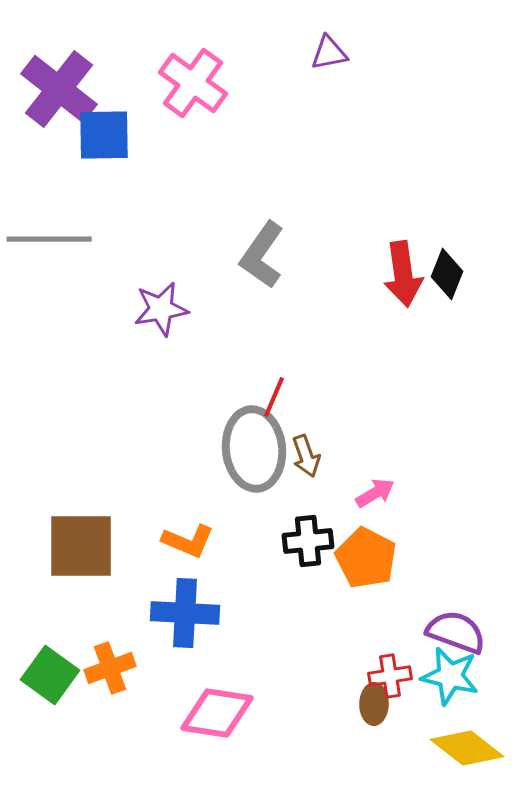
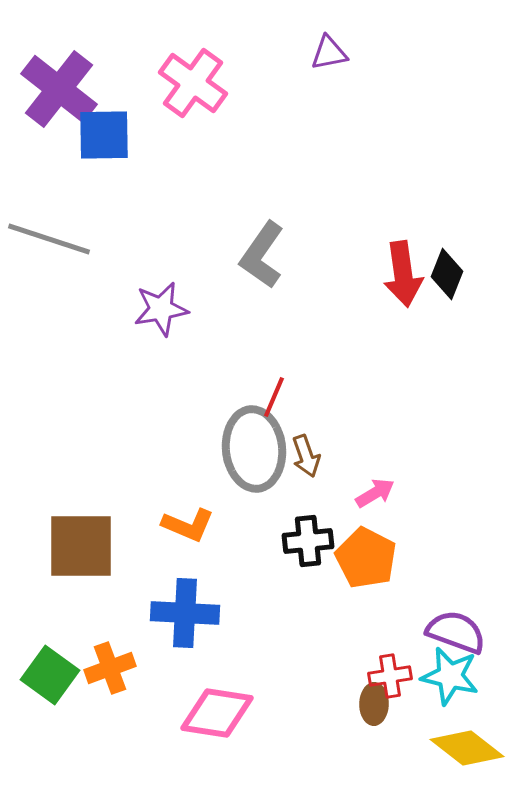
gray line: rotated 18 degrees clockwise
orange L-shape: moved 16 px up
